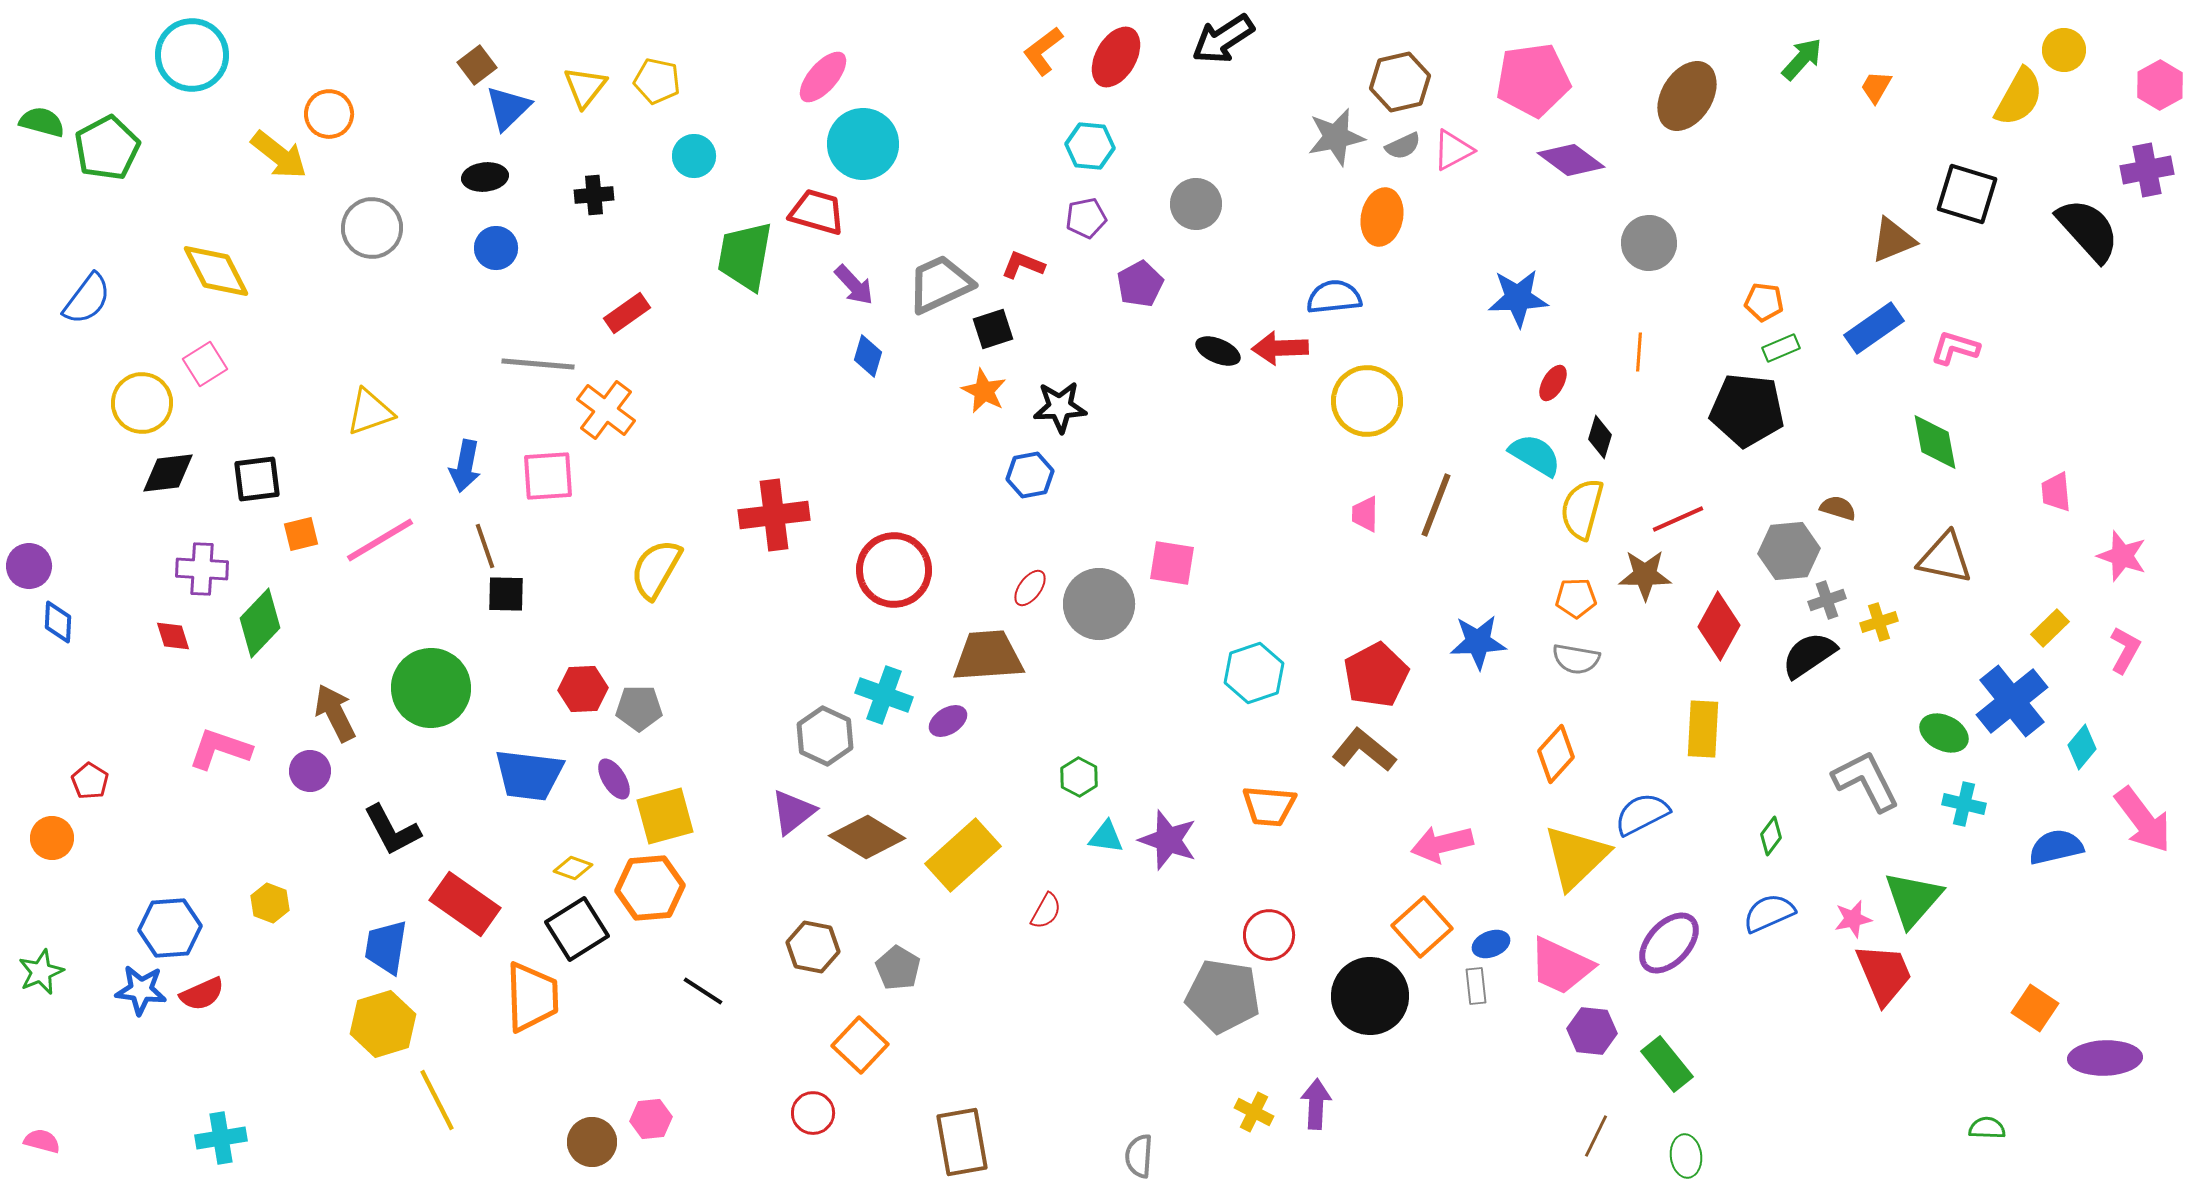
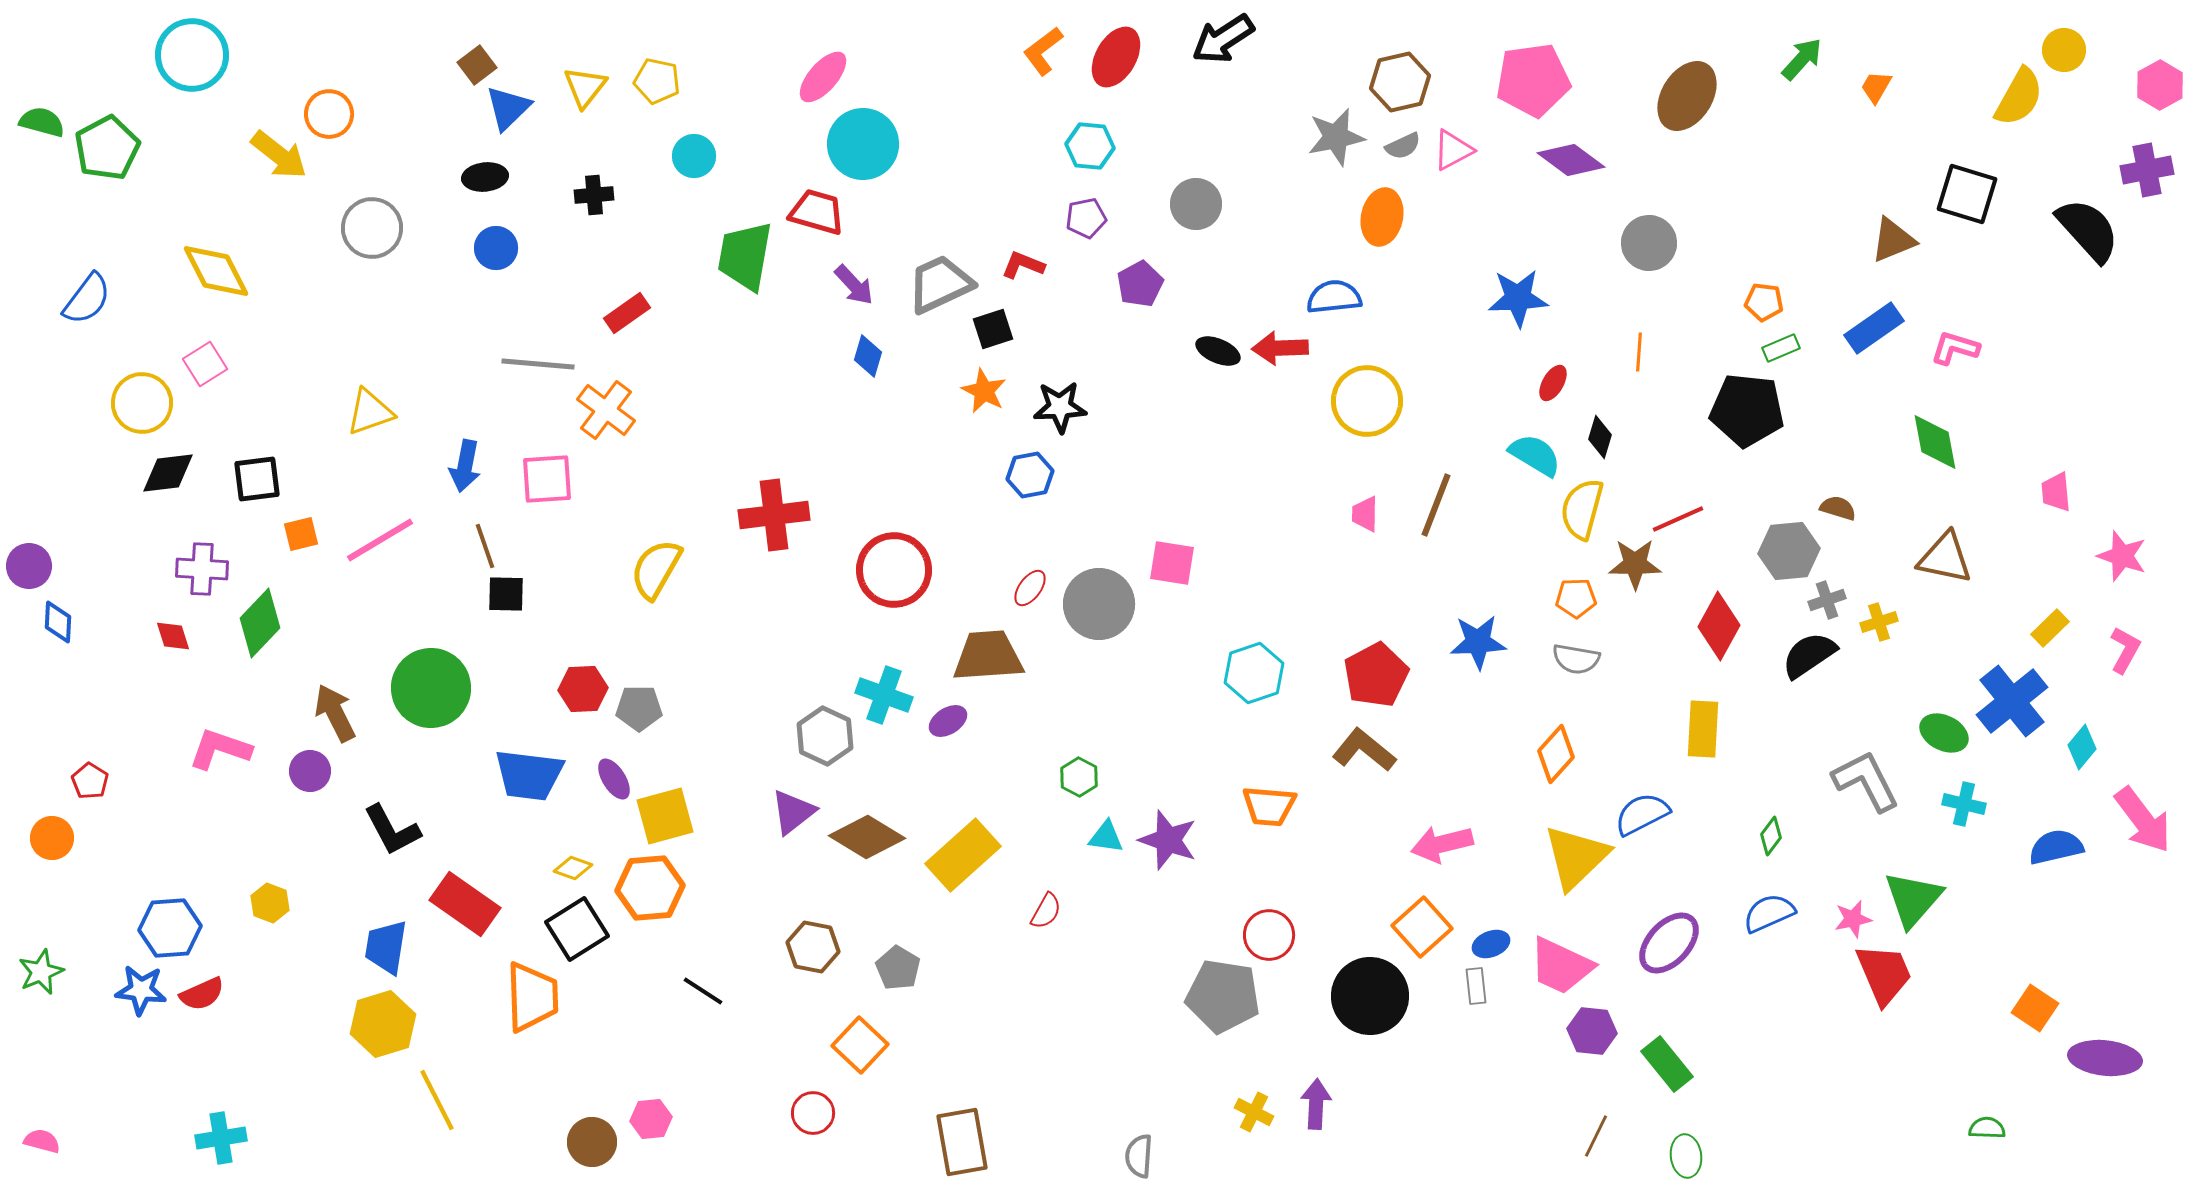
pink square at (548, 476): moved 1 px left, 3 px down
brown star at (1645, 575): moved 10 px left, 11 px up
purple ellipse at (2105, 1058): rotated 8 degrees clockwise
